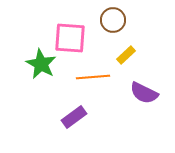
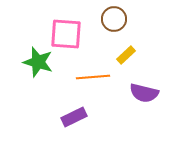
brown circle: moved 1 px right, 1 px up
pink square: moved 4 px left, 4 px up
green star: moved 3 px left, 2 px up; rotated 12 degrees counterclockwise
purple semicircle: rotated 12 degrees counterclockwise
purple rectangle: rotated 10 degrees clockwise
